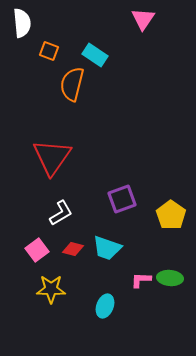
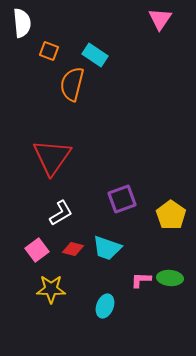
pink triangle: moved 17 px right
